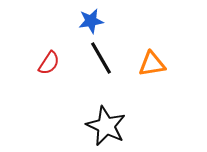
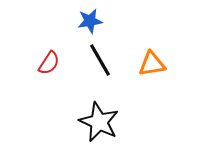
blue star: moved 1 px left
black line: moved 1 px left, 2 px down
black star: moved 7 px left, 4 px up
